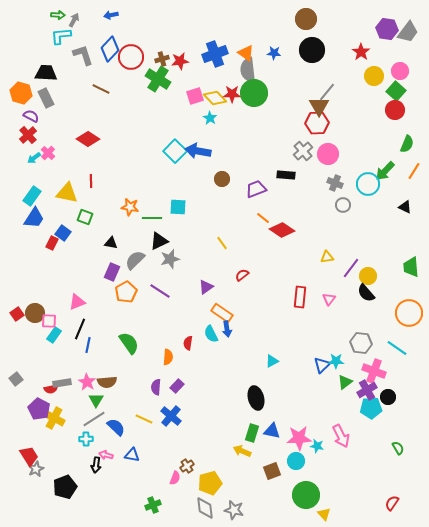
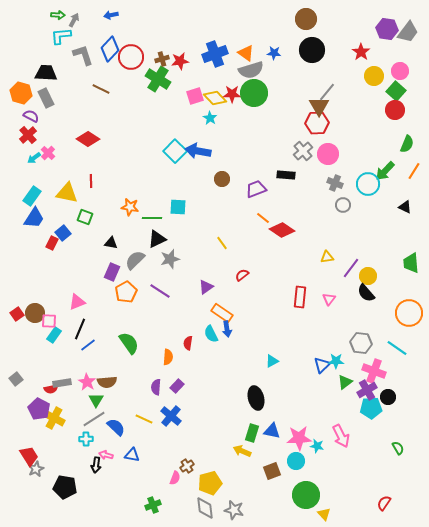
gray semicircle at (248, 70): moved 3 px right; rotated 100 degrees counterclockwise
blue square at (63, 233): rotated 14 degrees clockwise
black triangle at (159, 241): moved 2 px left, 2 px up
green trapezoid at (411, 267): moved 4 px up
blue line at (88, 345): rotated 42 degrees clockwise
black pentagon at (65, 487): rotated 30 degrees clockwise
red semicircle at (392, 503): moved 8 px left
